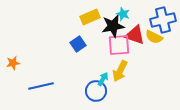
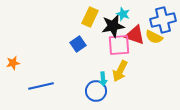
yellow rectangle: rotated 42 degrees counterclockwise
cyan arrow: rotated 144 degrees clockwise
